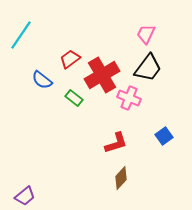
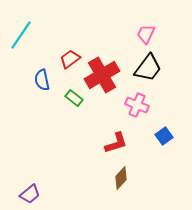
blue semicircle: rotated 40 degrees clockwise
pink cross: moved 8 px right, 7 px down
purple trapezoid: moved 5 px right, 2 px up
